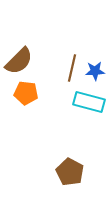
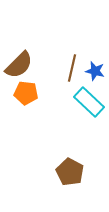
brown semicircle: moved 4 px down
blue star: rotated 18 degrees clockwise
cyan rectangle: rotated 28 degrees clockwise
